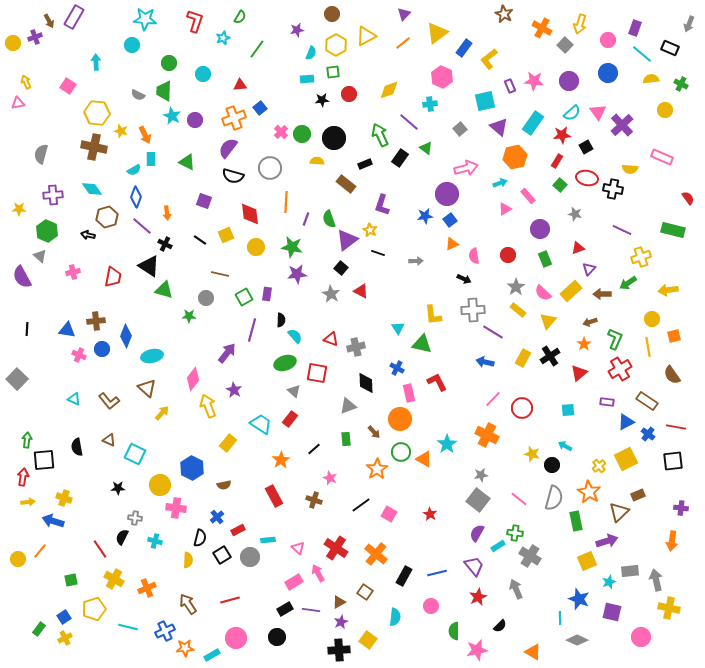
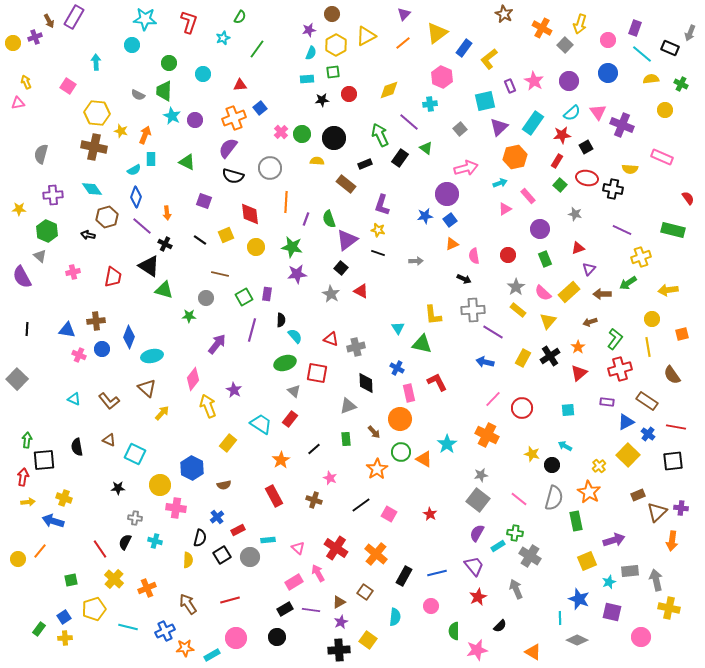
red L-shape at (195, 21): moved 6 px left, 1 px down
gray arrow at (689, 24): moved 1 px right, 9 px down
purple star at (297, 30): moved 12 px right
pink star at (534, 81): rotated 24 degrees clockwise
purple cross at (622, 125): rotated 25 degrees counterclockwise
purple triangle at (499, 127): rotated 36 degrees clockwise
orange arrow at (145, 135): rotated 132 degrees counterclockwise
yellow star at (370, 230): moved 8 px right; rotated 16 degrees counterclockwise
yellow rectangle at (571, 291): moved 2 px left, 1 px down
blue diamond at (126, 336): moved 3 px right, 1 px down
orange square at (674, 336): moved 8 px right, 2 px up
green L-shape at (615, 339): rotated 15 degrees clockwise
orange star at (584, 344): moved 6 px left, 3 px down
purple arrow at (227, 353): moved 10 px left, 9 px up
red cross at (620, 369): rotated 15 degrees clockwise
yellow square at (626, 459): moved 2 px right, 4 px up; rotated 20 degrees counterclockwise
brown triangle at (619, 512): moved 38 px right
black semicircle at (122, 537): moved 3 px right, 5 px down
purple arrow at (607, 541): moved 7 px right, 1 px up
yellow cross at (114, 579): rotated 12 degrees clockwise
yellow cross at (65, 638): rotated 24 degrees clockwise
